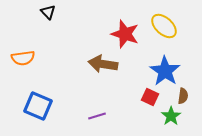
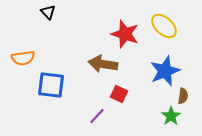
blue star: rotated 16 degrees clockwise
red square: moved 31 px left, 3 px up
blue square: moved 13 px right, 21 px up; rotated 16 degrees counterclockwise
purple line: rotated 30 degrees counterclockwise
